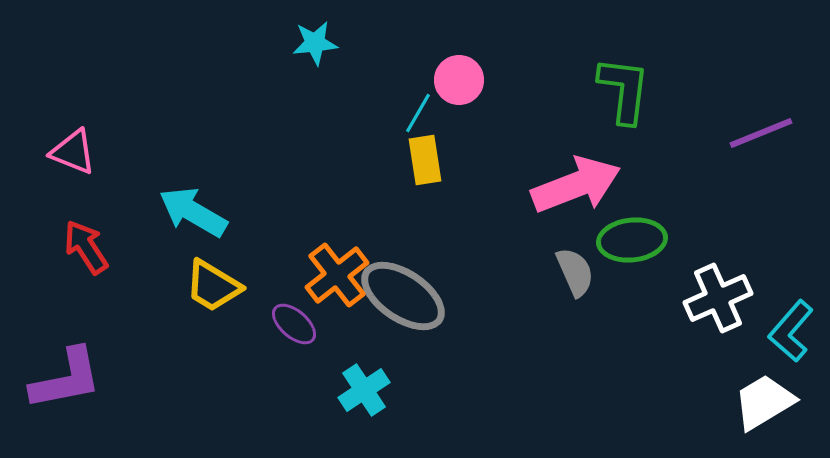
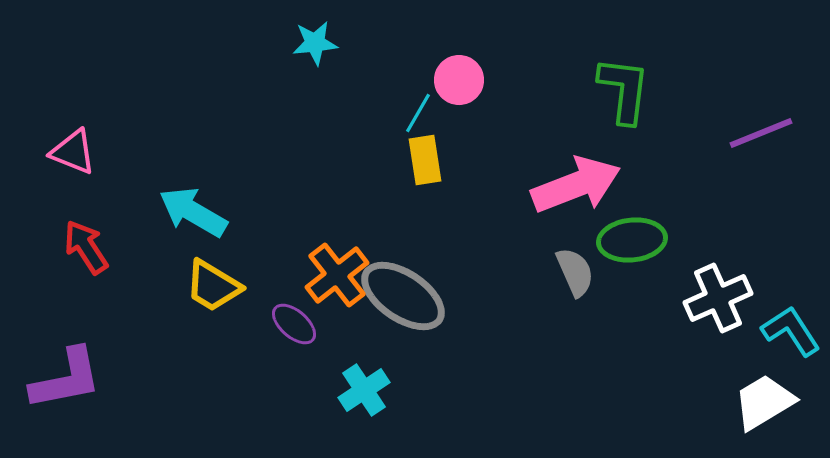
cyan L-shape: rotated 106 degrees clockwise
